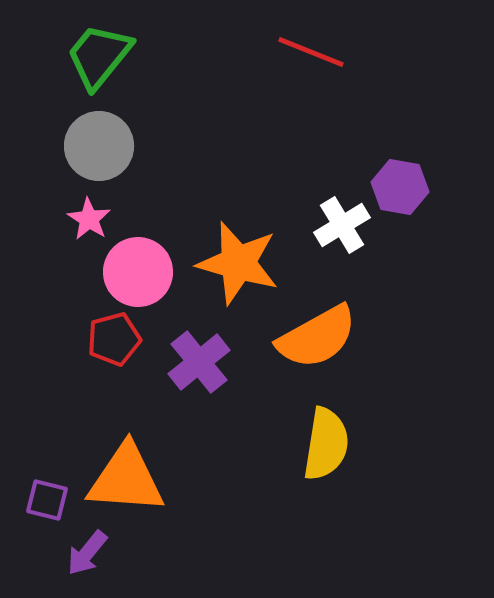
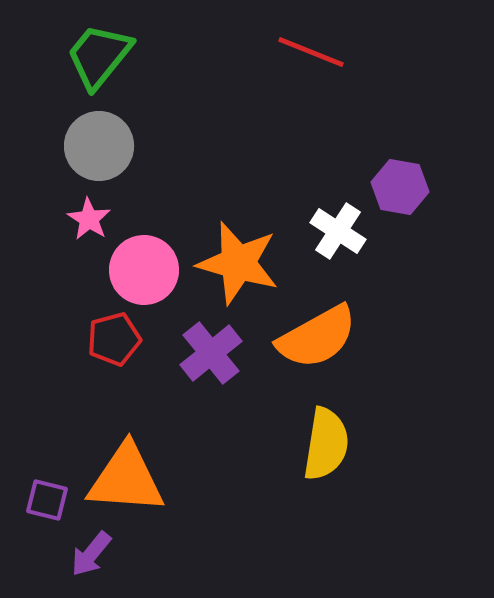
white cross: moved 4 px left, 6 px down; rotated 26 degrees counterclockwise
pink circle: moved 6 px right, 2 px up
purple cross: moved 12 px right, 9 px up
purple arrow: moved 4 px right, 1 px down
